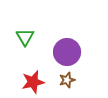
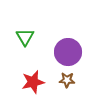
purple circle: moved 1 px right
brown star: rotated 21 degrees clockwise
